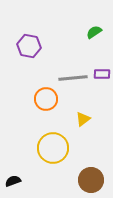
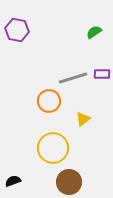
purple hexagon: moved 12 px left, 16 px up
gray line: rotated 12 degrees counterclockwise
orange circle: moved 3 px right, 2 px down
brown circle: moved 22 px left, 2 px down
